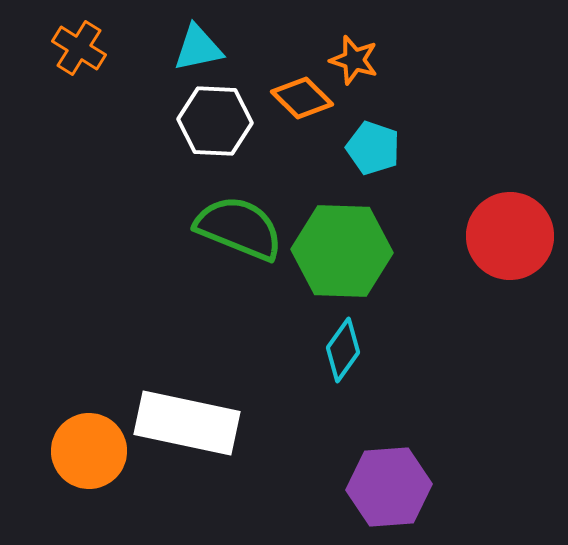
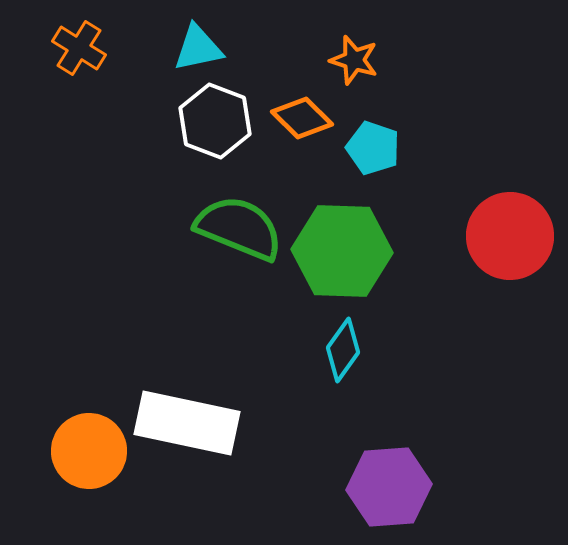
orange diamond: moved 20 px down
white hexagon: rotated 18 degrees clockwise
